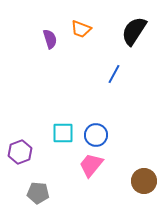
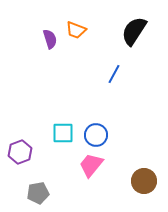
orange trapezoid: moved 5 px left, 1 px down
gray pentagon: rotated 15 degrees counterclockwise
